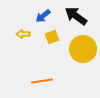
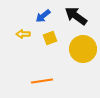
yellow square: moved 2 px left, 1 px down
